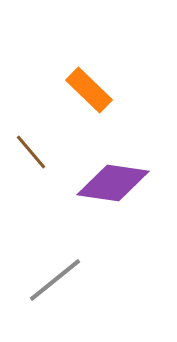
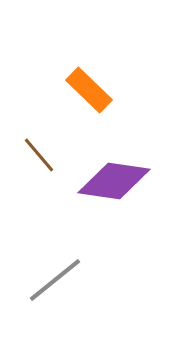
brown line: moved 8 px right, 3 px down
purple diamond: moved 1 px right, 2 px up
